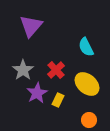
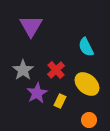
purple triangle: rotated 10 degrees counterclockwise
yellow rectangle: moved 2 px right, 1 px down
